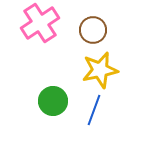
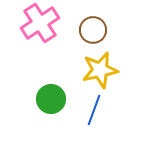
green circle: moved 2 px left, 2 px up
